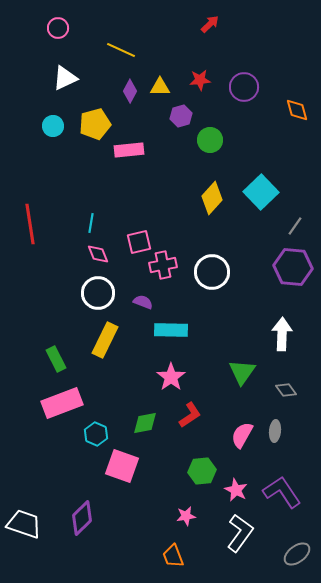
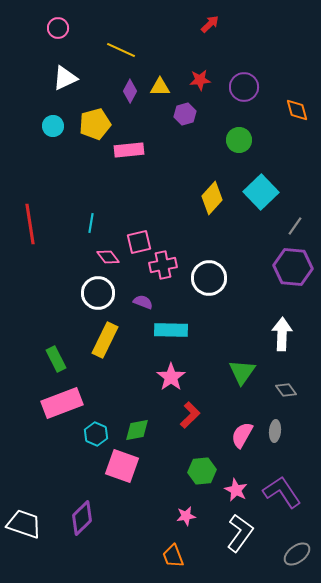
purple hexagon at (181, 116): moved 4 px right, 2 px up
green circle at (210, 140): moved 29 px right
pink diamond at (98, 254): moved 10 px right, 3 px down; rotated 15 degrees counterclockwise
white circle at (212, 272): moved 3 px left, 6 px down
red L-shape at (190, 415): rotated 12 degrees counterclockwise
green diamond at (145, 423): moved 8 px left, 7 px down
